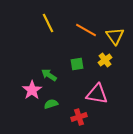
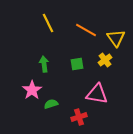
yellow triangle: moved 1 px right, 2 px down
green arrow: moved 5 px left, 11 px up; rotated 49 degrees clockwise
